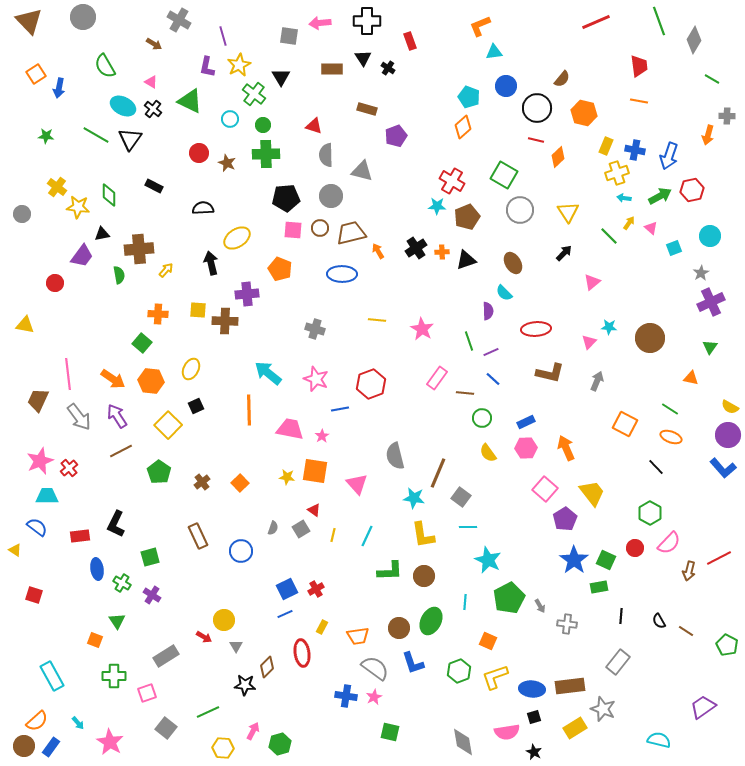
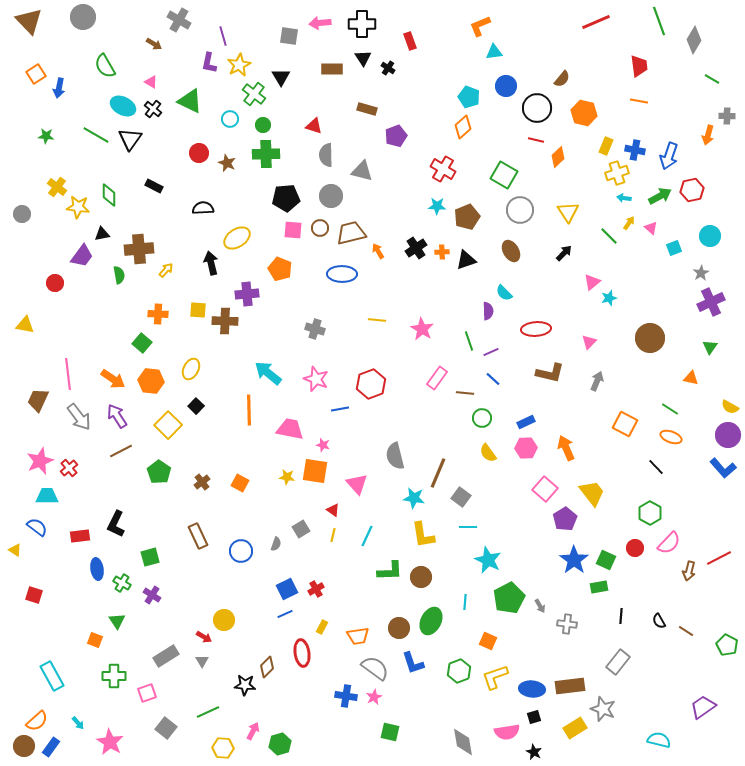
black cross at (367, 21): moved 5 px left, 3 px down
purple L-shape at (207, 67): moved 2 px right, 4 px up
red cross at (452, 181): moved 9 px left, 12 px up
brown ellipse at (513, 263): moved 2 px left, 12 px up
cyan star at (609, 327): moved 29 px up; rotated 21 degrees counterclockwise
black square at (196, 406): rotated 21 degrees counterclockwise
pink star at (322, 436): moved 1 px right, 9 px down; rotated 24 degrees counterclockwise
orange square at (240, 483): rotated 18 degrees counterclockwise
red triangle at (314, 510): moved 19 px right
gray semicircle at (273, 528): moved 3 px right, 16 px down
brown circle at (424, 576): moved 3 px left, 1 px down
gray triangle at (236, 646): moved 34 px left, 15 px down
